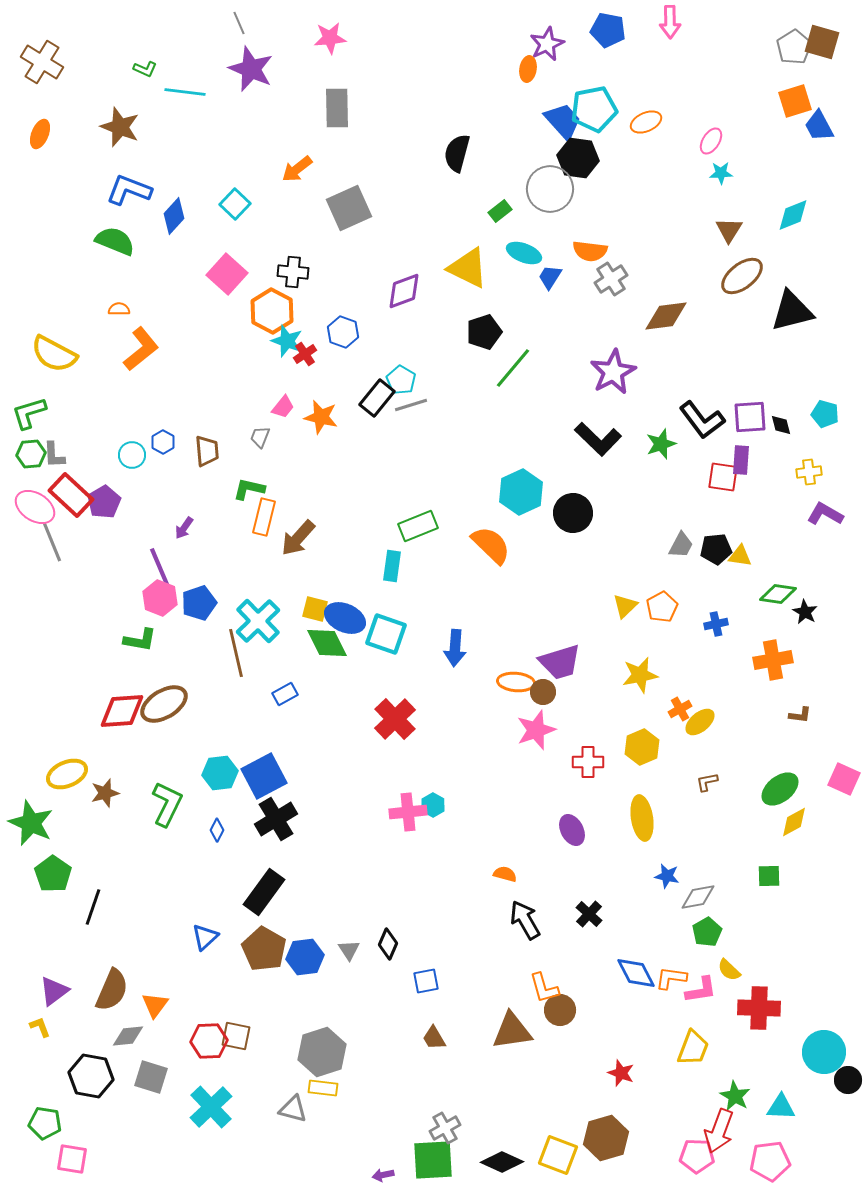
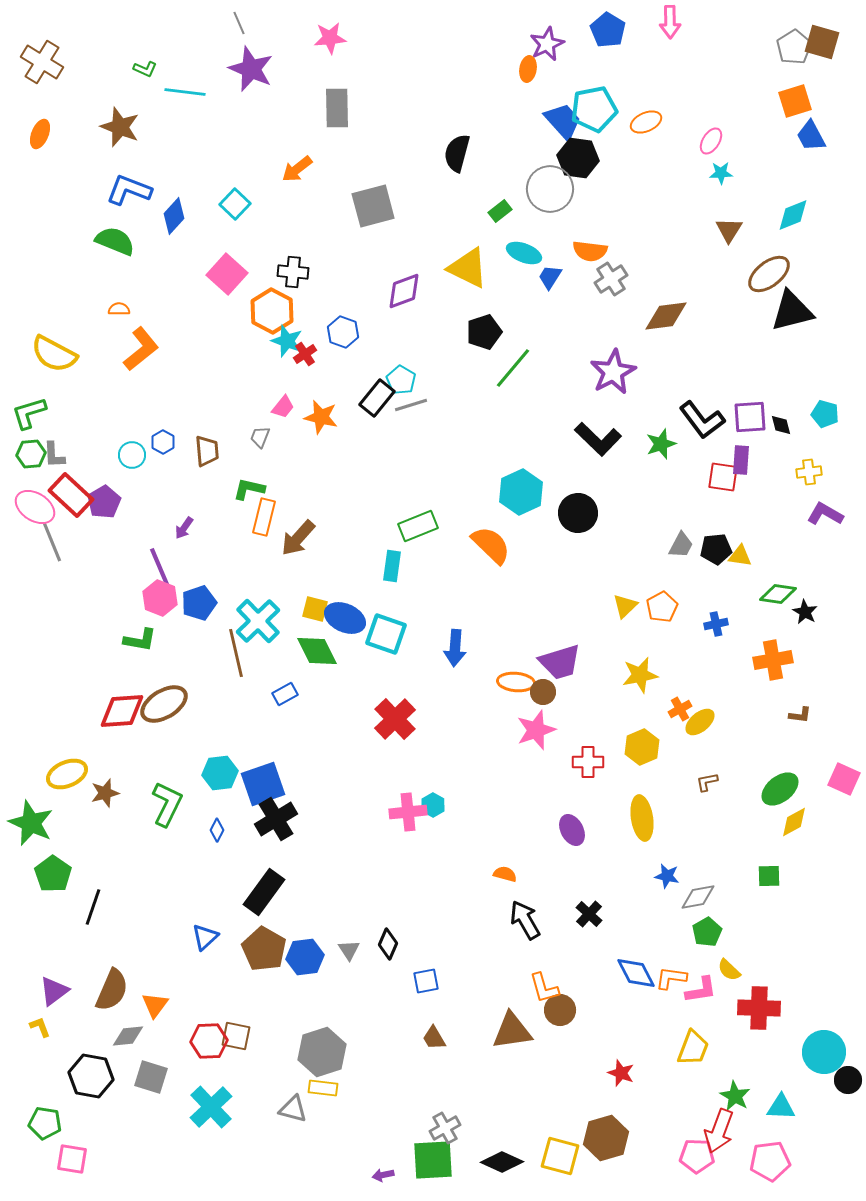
blue pentagon at (608, 30): rotated 20 degrees clockwise
blue trapezoid at (819, 126): moved 8 px left, 10 px down
gray square at (349, 208): moved 24 px right, 2 px up; rotated 9 degrees clockwise
brown ellipse at (742, 276): moved 27 px right, 2 px up
black circle at (573, 513): moved 5 px right
green diamond at (327, 643): moved 10 px left, 8 px down
blue square at (264, 776): moved 1 px left, 8 px down; rotated 9 degrees clockwise
yellow square at (558, 1155): moved 2 px right, 1 px down; rotated 6 degrees counterclockwise
